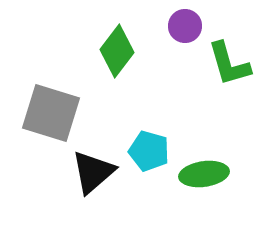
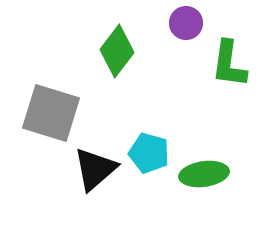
purple circle: moved 1 px right, 3 px up
green L-shape: rotated 24 degrees clockwise
cyan pentagon: moved 2 px down
black triangle: moved 2 px right, 3 px up
